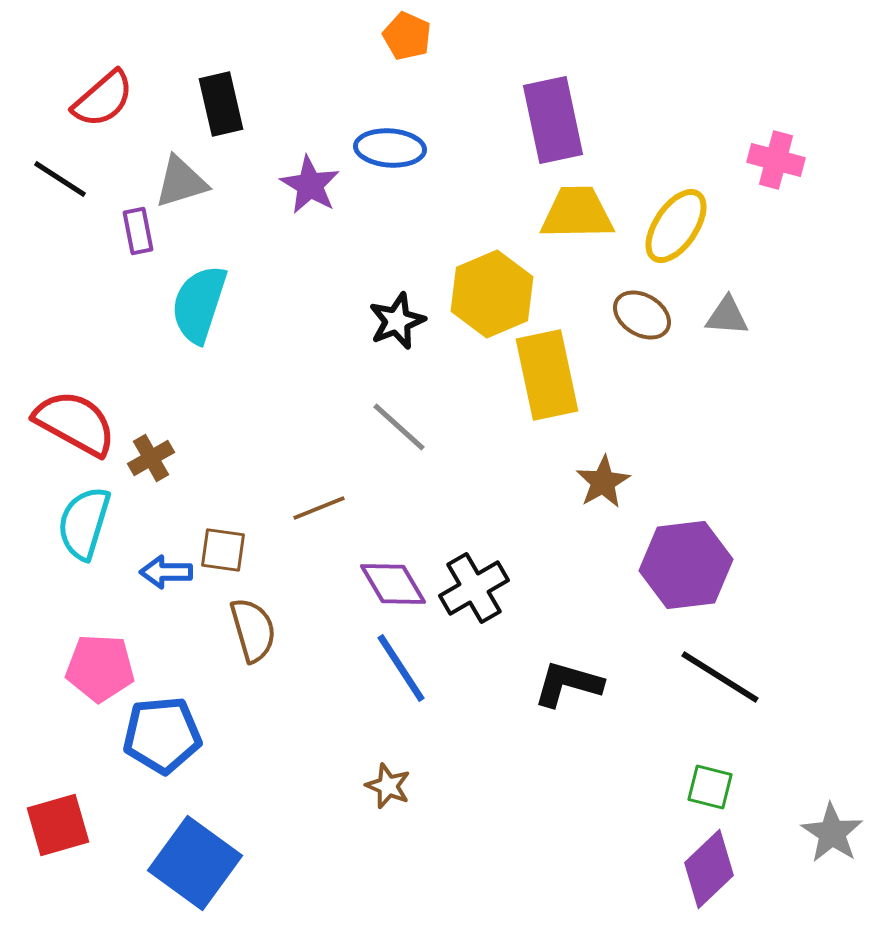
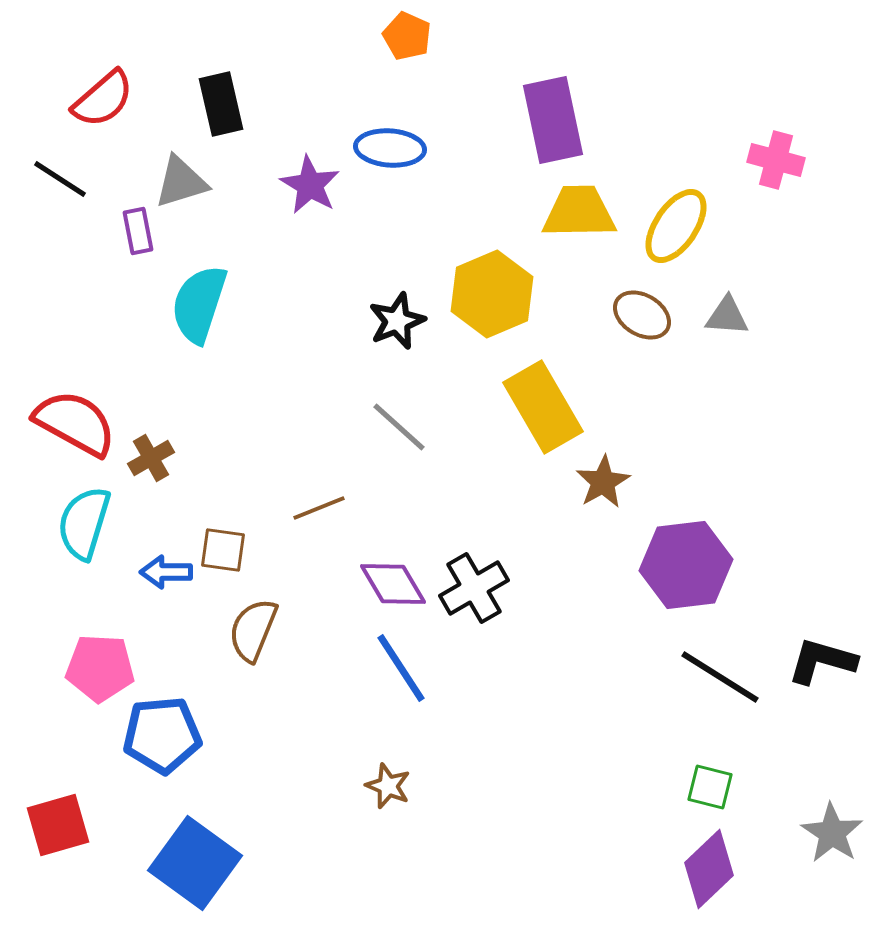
yellow trapezoid at (577, 213): moved 2 px right, 1 px up
yellow rectangle at (547, 375): moved 4 px left, 32 px down; rotated 18 degrees counterclockwise
brown semicircle at (253, 630): rotated 142 degrees counterclockwise
black L-shape at (568, 684): moved 254 px right, 23 px up
